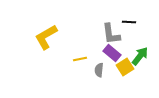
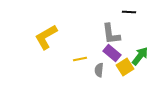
black line: moved 10 px up
